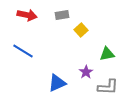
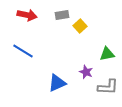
yellow square: moved 1 px left, 4 px up
purple star: rotated 16 degrees counterclockwise
